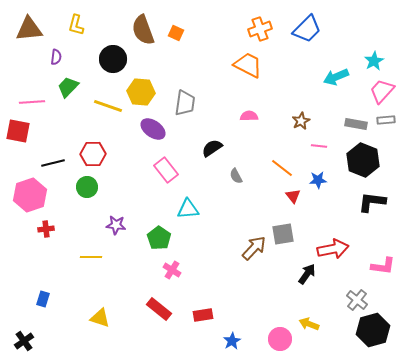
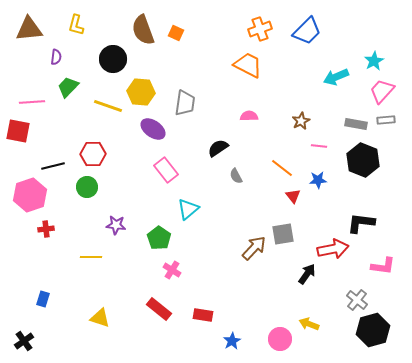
blue trapezoid at (307, 29): moved 2 px down
black semicircle at (212, 148): moved 6 px right
black line at (53, 163): moved 3 px down
black L-shape at (372, 202): moved 11 px left, 21 px down
cyan triangle at (188, 209): rotated 35 degrees counterclockwise
red rectangle at (203, 315): rotated 18 degrees clockwise
